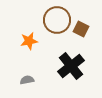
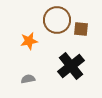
brown square: rotated 21 degrees counterclockwise
gray semicircle: moved 1 px right, 1 px up
